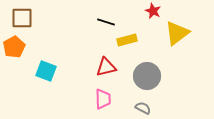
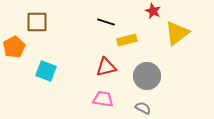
brown square: moved 15 px right, 4 px down
pink trapezoid: rotated 80 degrees counterclockwise
